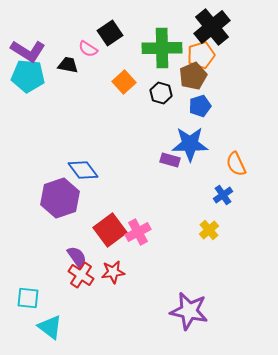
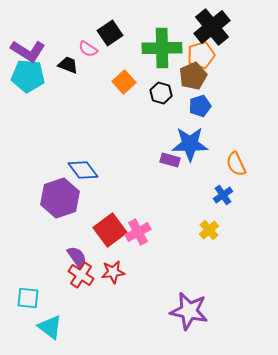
black trapezoid: rotated 10 degrees clockwise
